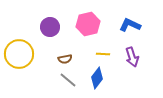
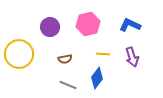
gray line: moved 5 px down; rotated 18 degrees counterclockwise
